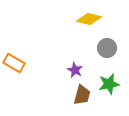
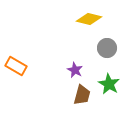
orange rectangle: moved 2 px right, 3 px down
green star: rotated 30 degrees counterclockwise
